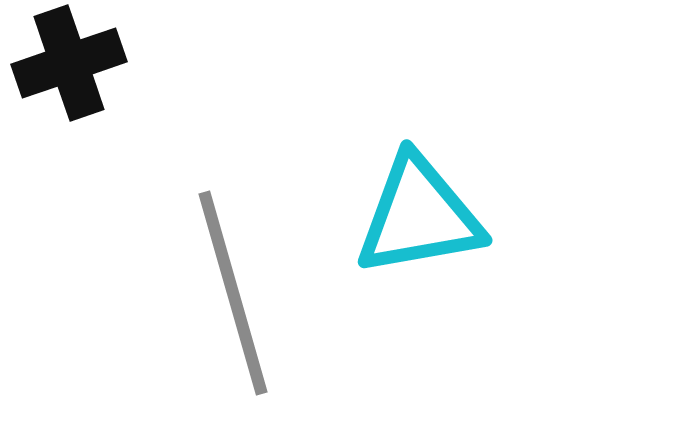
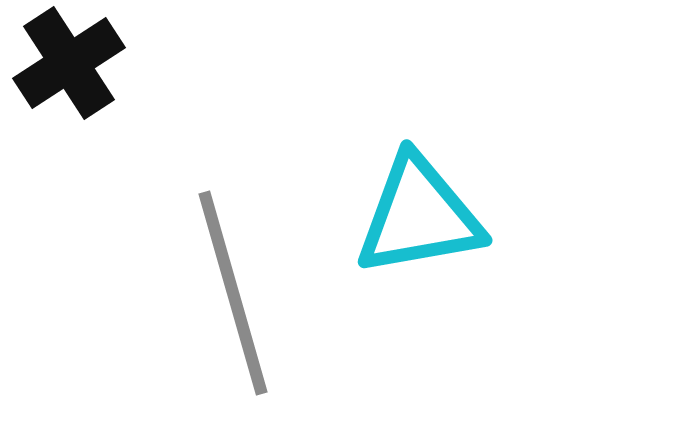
black cross: rotated 14 degrees counterclockwise
